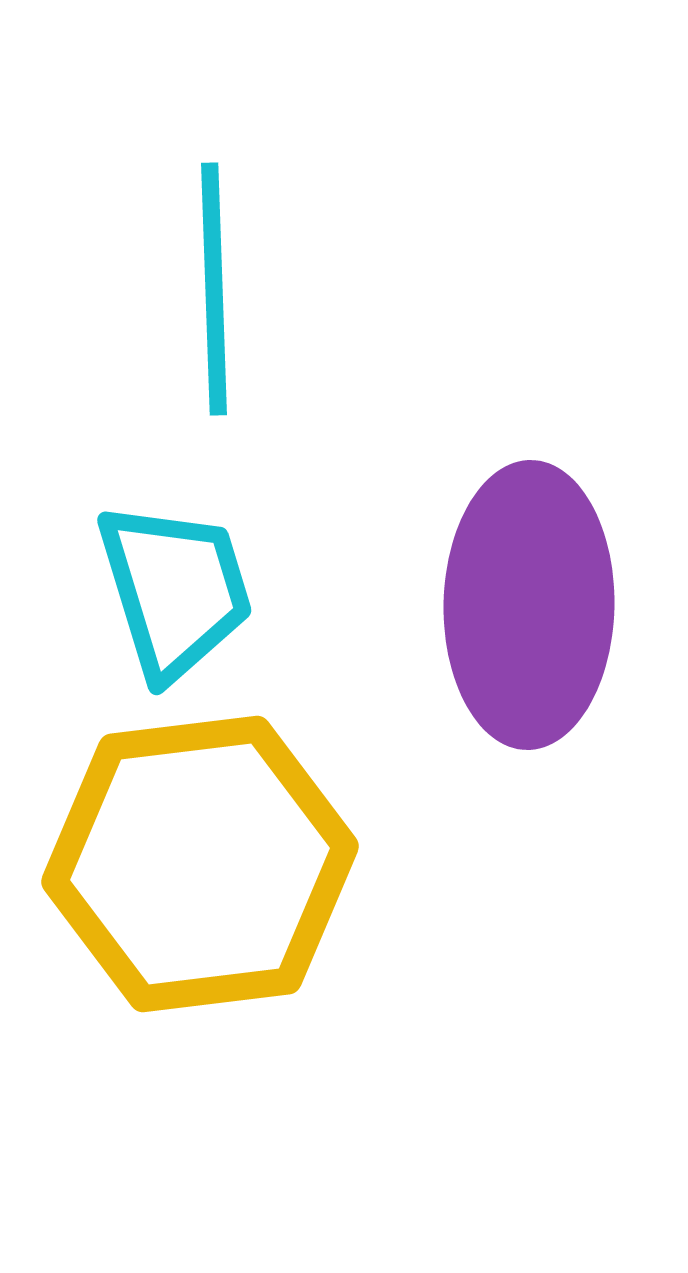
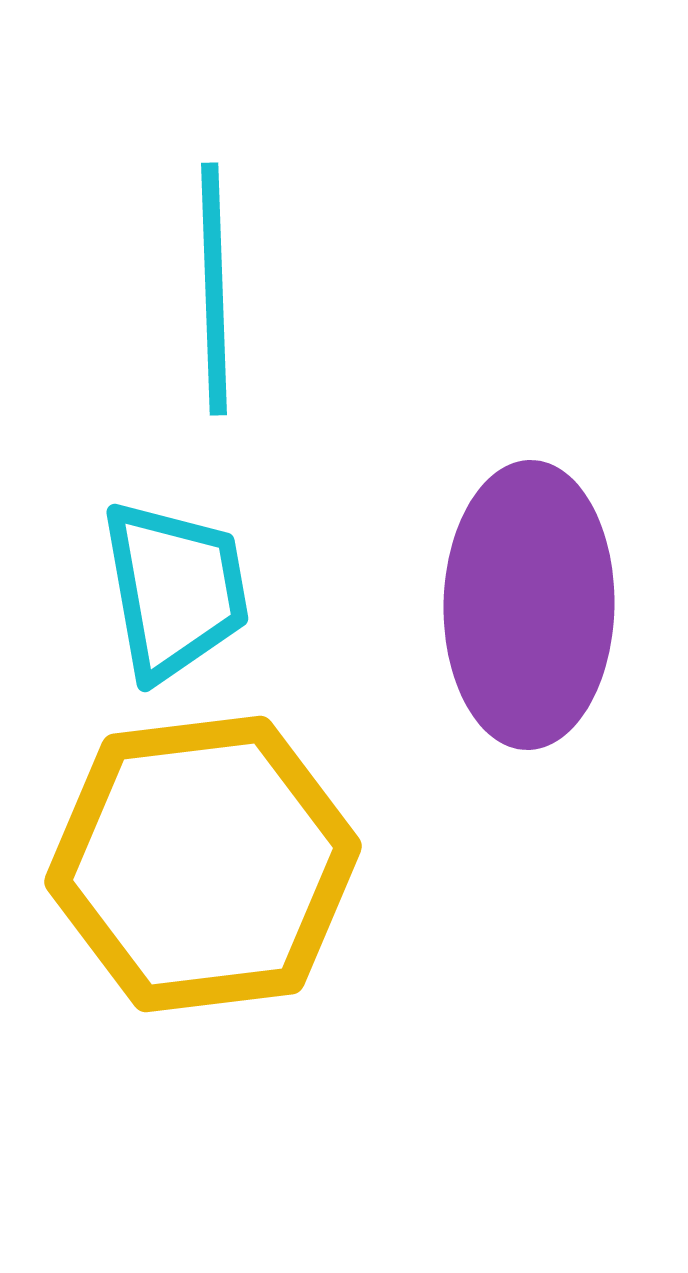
cyan trapezoid: rotated 7 degrees clockwise
yellow hexagon: moved 3 px right
